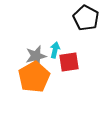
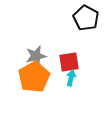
cyan arrow: moved 16 px right, 28 px down
